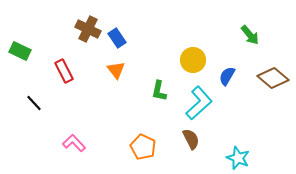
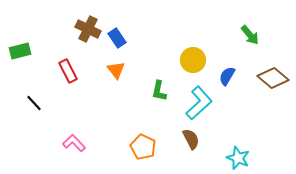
green rectangle: rotated 40 degrees counterclockwise
red rectangle: moved 4 px right
